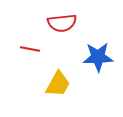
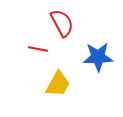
red semicircle: rotated 112 degrees counterclockwise
red line: moved 8 px right
